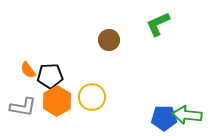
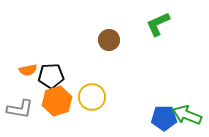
orange semicircle: rotated 66 degrees counterclockwise
black pentagon: moved 1 px right
orange hexagon: rotated 12 degrees clockwise
gray L-shape: moved 3 px left, 2 px down
green arrow: rotated 16 degrees clockwise
